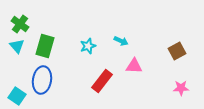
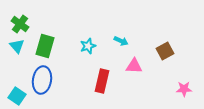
brown square: moved 12 px left
red rectangle: rotated 25 degrees counterclockwise
pink star: moved 3 px right, 1 px down
